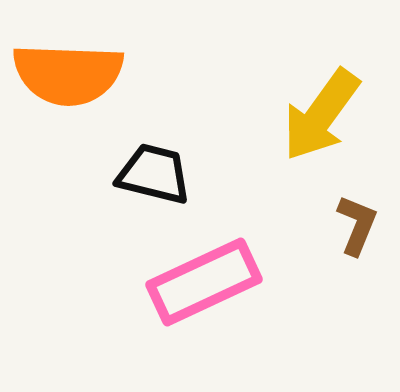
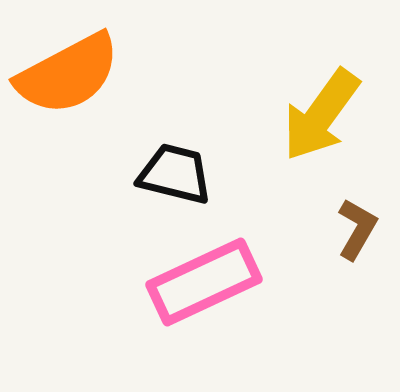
orange semicircle: rotated 30 degrees counterclockwise
black trapezoid: moved 21 px right
brown L-shape: moved 4 px down; rotated 8 degrees clockwise
